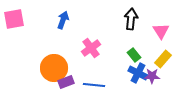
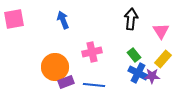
blue arrow: rotated 42 degrees counterclockwise
pink cross: moved 1 px right, 4 px down; rotated 24 degrees clockwise
orange circle: moved 1 px right, 1 px up
